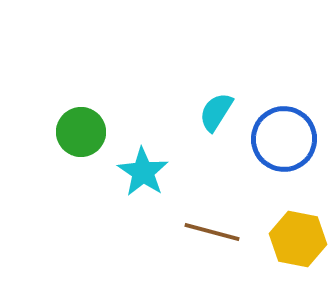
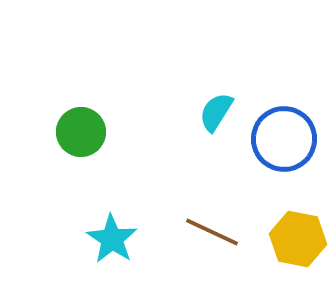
cyan star: moved 31 px left, 67 px down
brown line: rotated 10 degrees clockwise
